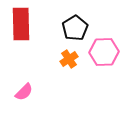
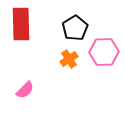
pink semicircle: moved 1 px right, 2 px up
